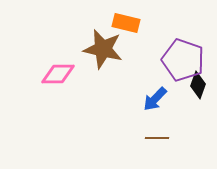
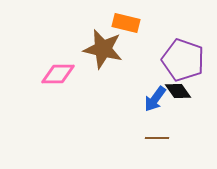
black diamond: moved 20 px left, 6 px down; rotated 56 degrees counterclockwise
blue arrow: rotated 8 degrees counterclockwise
